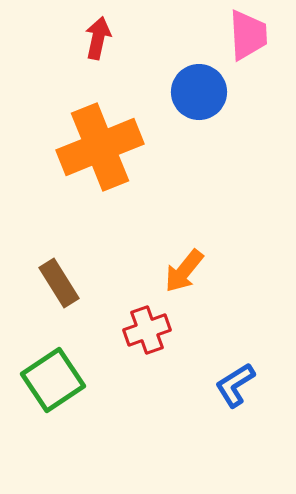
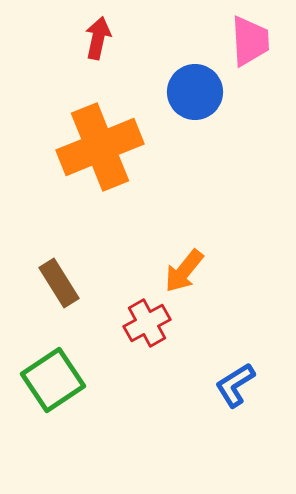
pink trapezoid: moved 2 px right, 6 px down
blue circle: moved 4 px left
red cross: moved 7 px up; rotated 9 degrees counterclockwise
